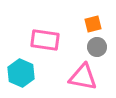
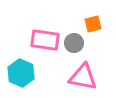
gray circle: moved 23 px left, 4 px up
